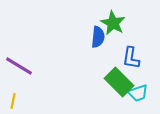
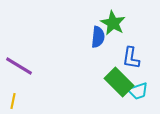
cyan trapezoid: moved 2 px up
